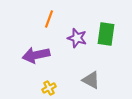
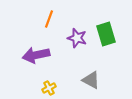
green rectangle: rotated 25 degrees counterclockwise
